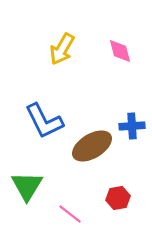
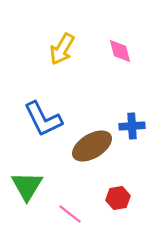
blue L-shape: moved 1 px left, 2 px up
